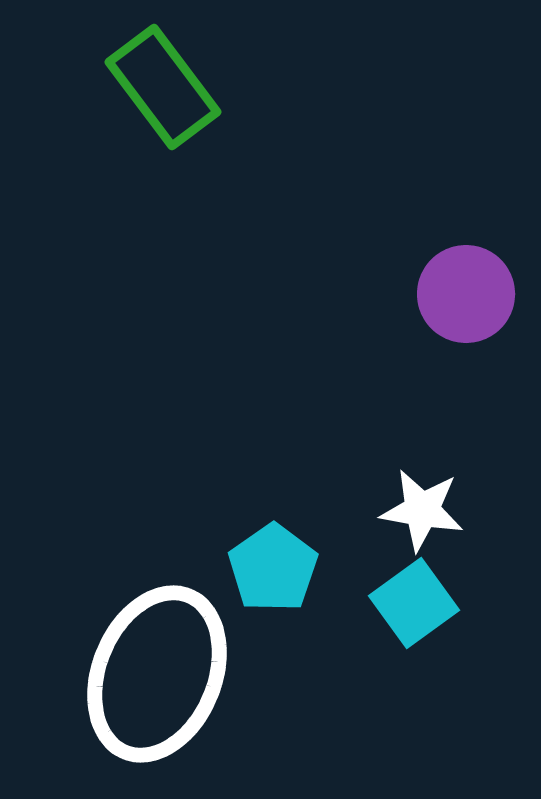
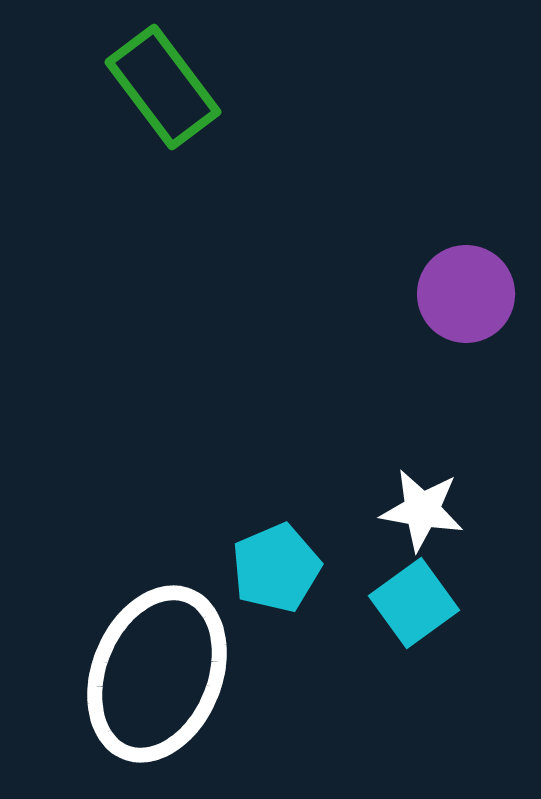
cyan pentagon: moved 3 px right; rotated 12 degrees clockwise
